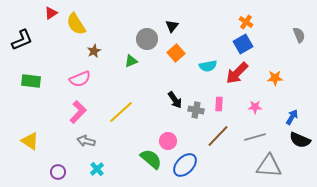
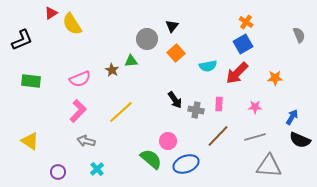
yellow semicircle: moved 4 px left
brown star: moved 18 px right, 19 px down; rotated 16 degrees counterclockwise
green triangle: rotated 16 degrees clockwise
pink L-shape: moved 1 px up
blue ellipse: moved 1 px right, 1 px up; rotated 25 degrees clockwise
